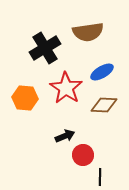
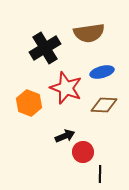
brown semicircle: moved 1 px right, 1 px down
blue ellipse: rotated 15 degrees clockwise
red star: rotated 12 degrees counterclockwise
orange hexagon: moved 4 px right, 5 px down; rotated 15 degrees clockwise
red circle: moved 3 px up
black line: moved 3 px up
